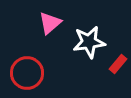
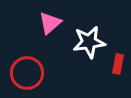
red rectangle: rotated 30 degrees counterclockwise
